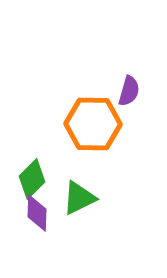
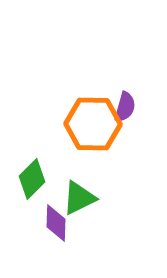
purple semicircle: moved 4 px left, 16 px down
purple diamond: moved 19 px right, 10 px down
